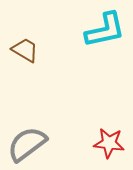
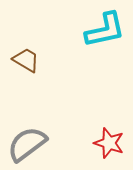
brown trapezoid: moved 1 px right, 10 px down
red star: rotated 12 degrees clockwise
